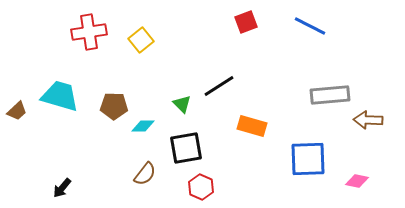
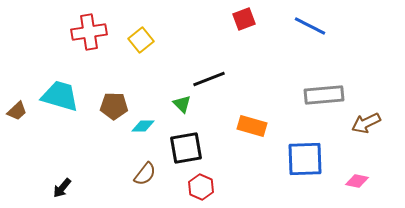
red square: moved 2 px left, 3 px up
black line: moved 10 px left, 7 px up; rotated 12 degrees clockwise
gray rectangle: moved 6 px left
brown arrow: moved 2 px left, 3 px down; rotated 28 degrees counterclockwise
blue square: moved 3 px left
